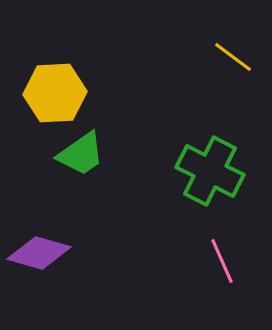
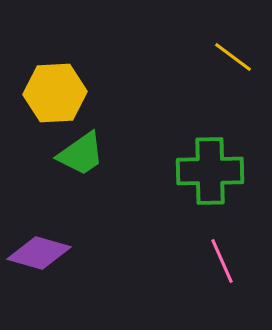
green cross: rotated 28 degrees counterclockwise
